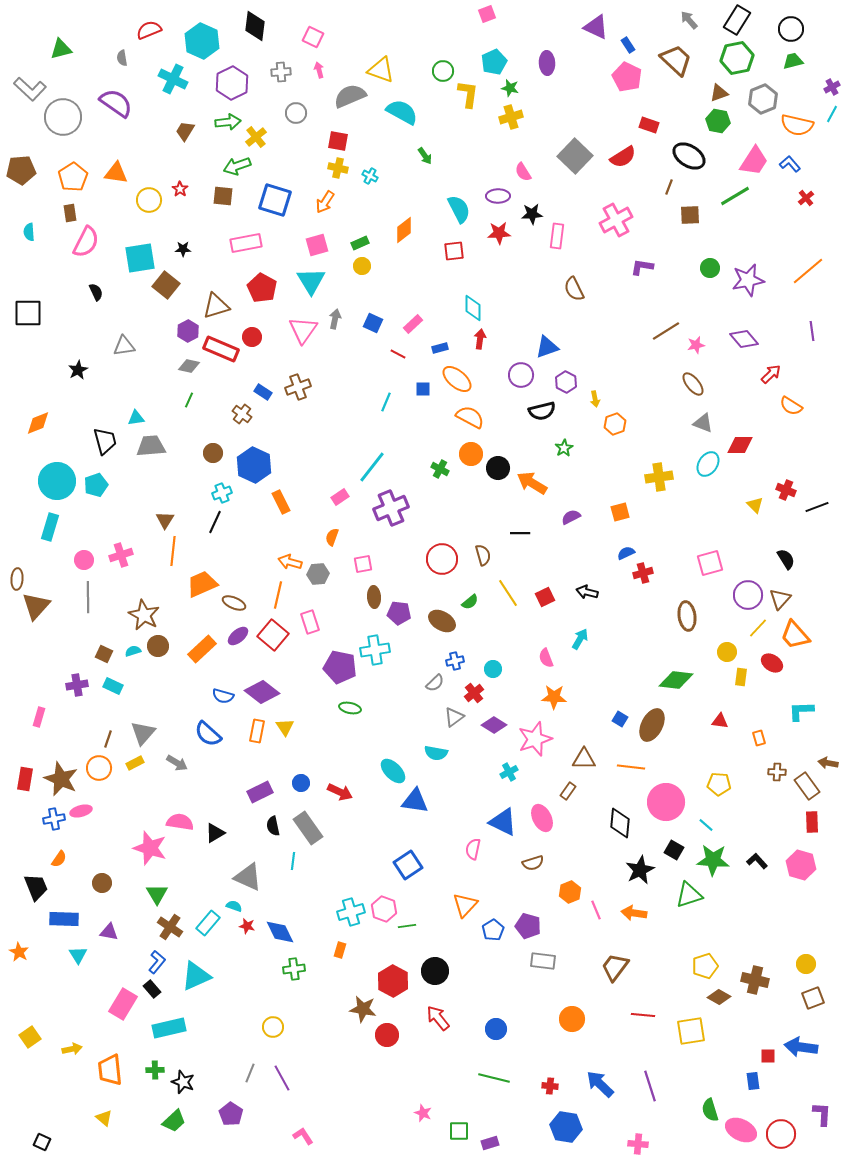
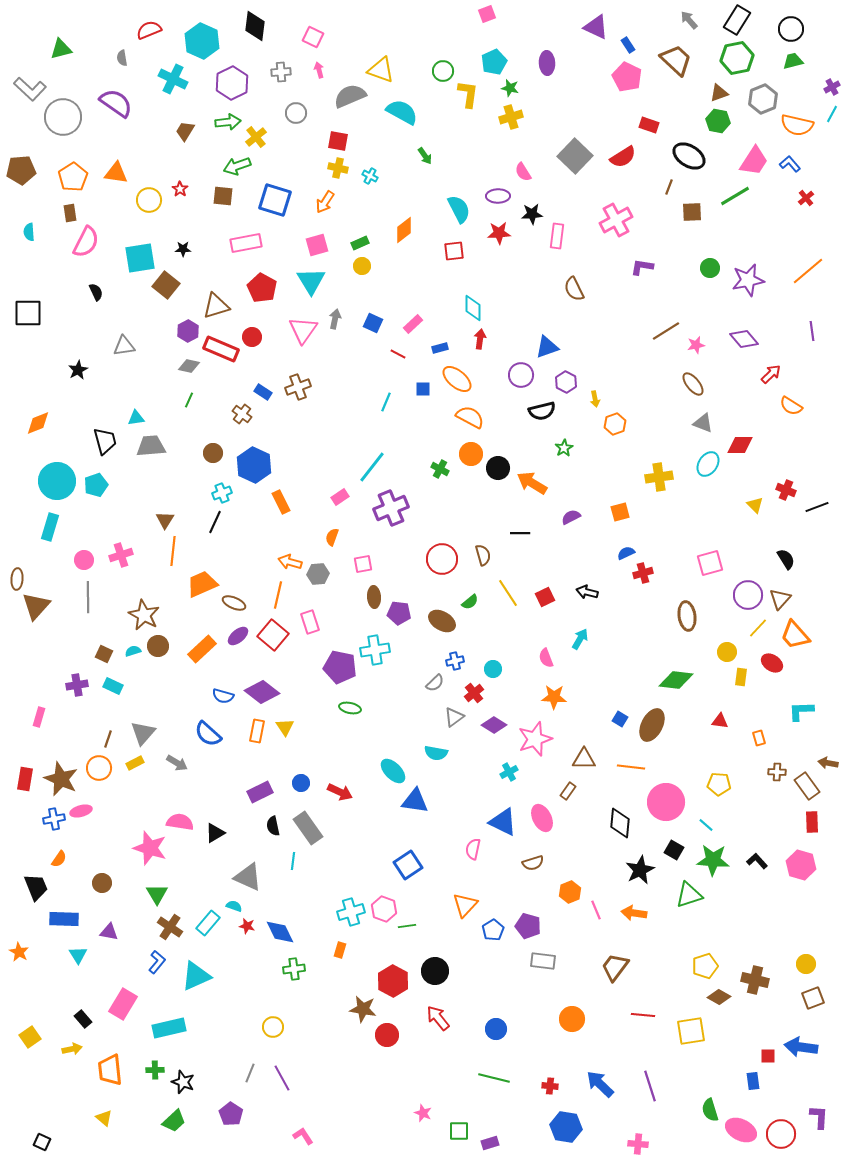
brown square at (690, 215): moved 2 px right, 3 px up
black rectangle at (152, 989): moved 69 px left, 30 px down
purple L-shape at (822, 1114): moved 3 px left, 3 px down
